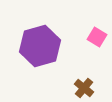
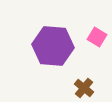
purple hexagon: moved 13 px right; rotated 21 degrees clockwise
